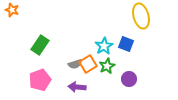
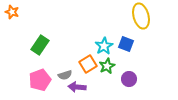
orange star: moved 2 px down
gray semicircle: moved 10 px left, 11 px down
